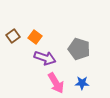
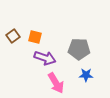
orange square: rotated 24 degrees counterclockwise
gray pentagon: rotated 15 degrees counterclockwise
blue star: moved 4 px right, 8 px up
